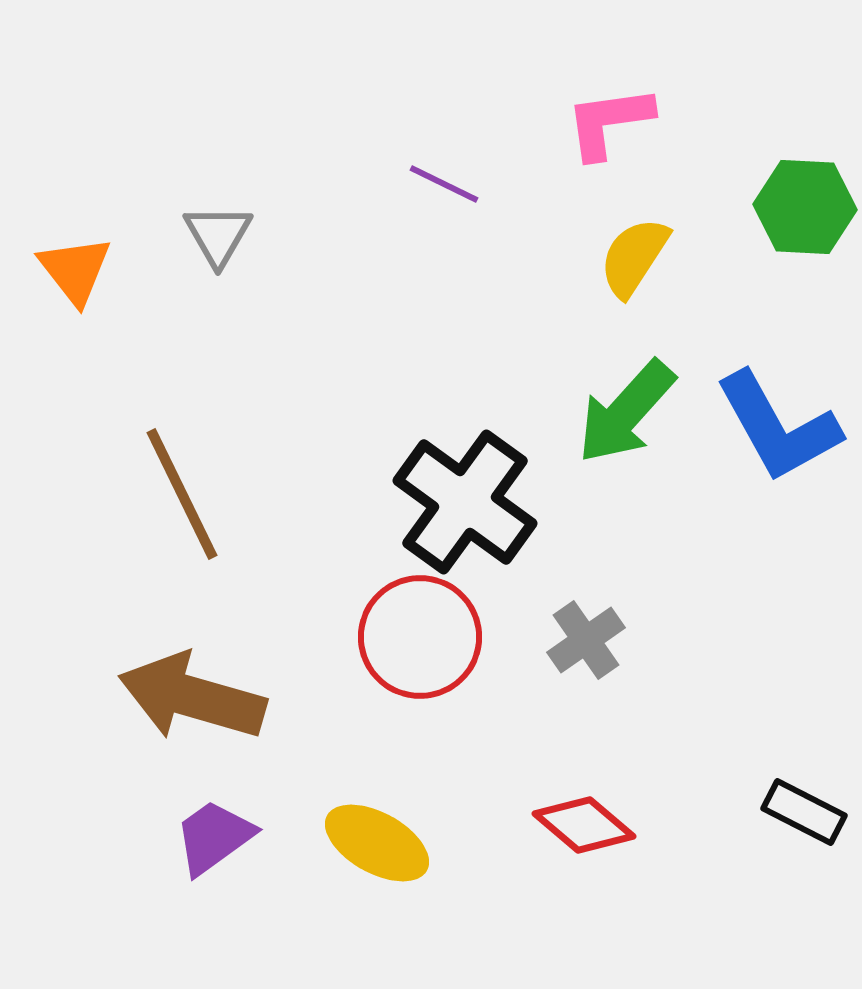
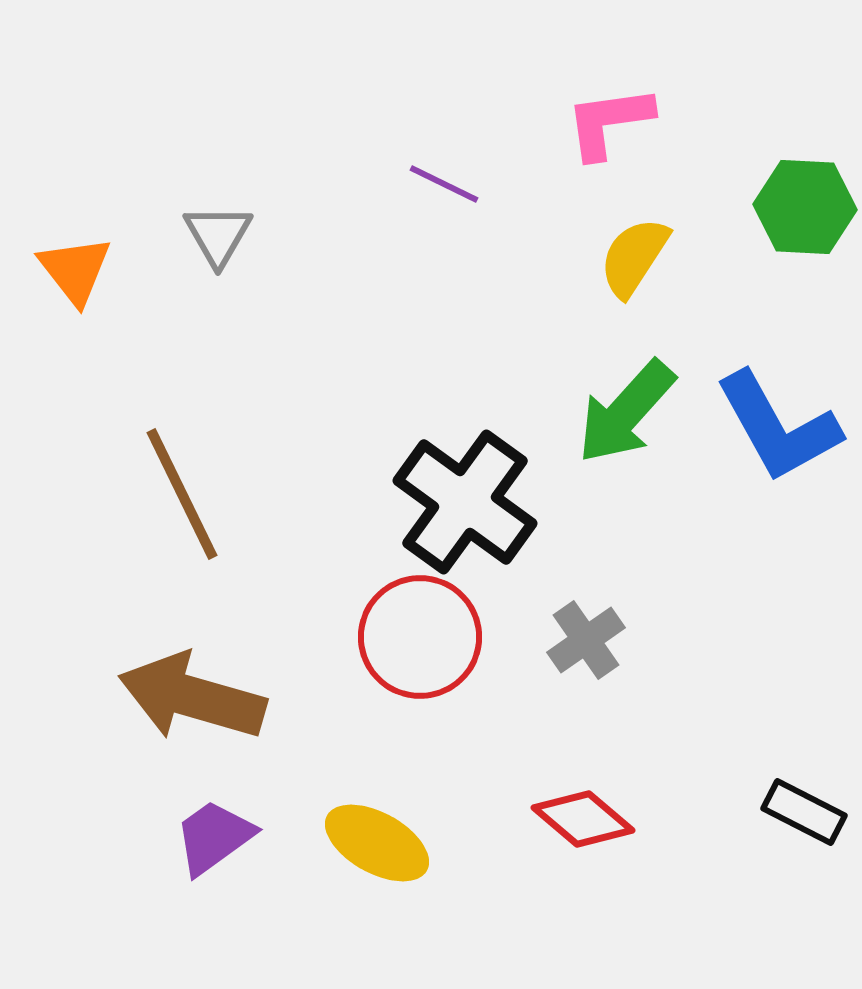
red diamond: moved 1 px left, 6 px up
